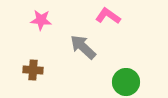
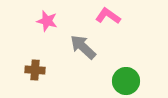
pink star: moved 6 px right, 1 px down; rotated 10 degrees clockwise
brown cross: moved 2 px right
green circle: moved 1 px up
